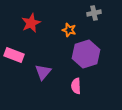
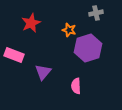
gray cross: moved 2 px right
purple hexagon: moved 2 px right, 6 px up
